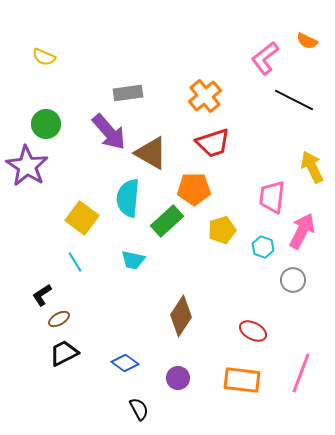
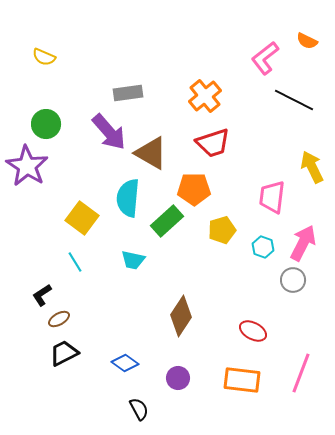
pink arrow: moved 1 px right, 12 px down
